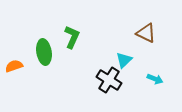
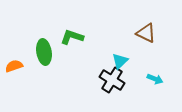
green L-shape: rotated 95 degrees counterclockwise
cyan triangle: moved 4 px left, 1 px down
black cross: moved 3 px right
